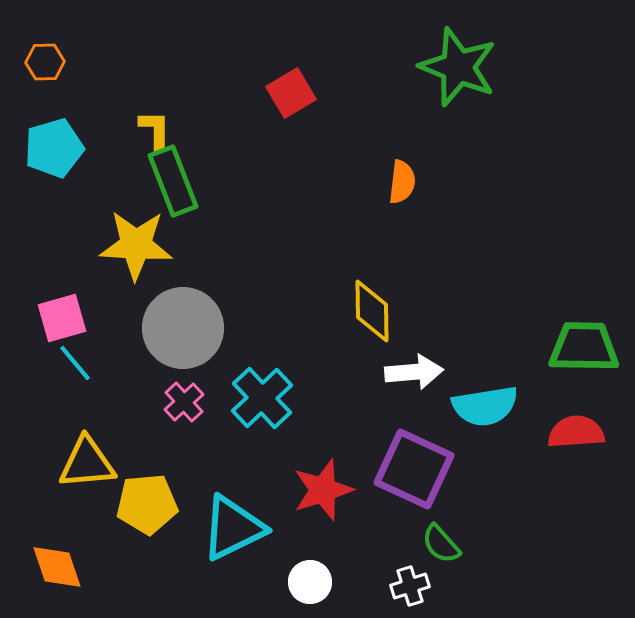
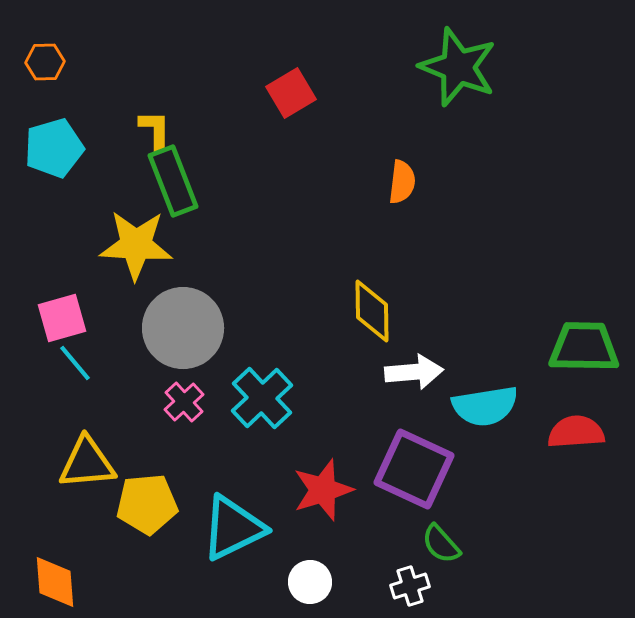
orange diamond: moved 2 px left, 15 px down; rotated 14 degrees clockwise
